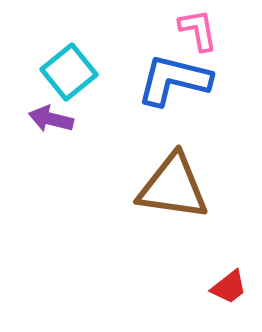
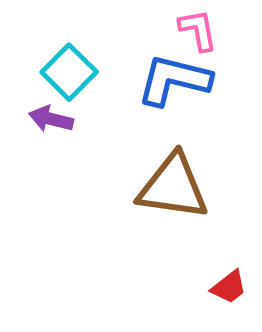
cyan square: rotated 6 degrees counterclockwise
